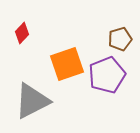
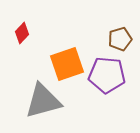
purple pentagon: rotated 27 degrees clockwise
gray triangle: moved 11 px right; rotated 12 degrees clockwise
